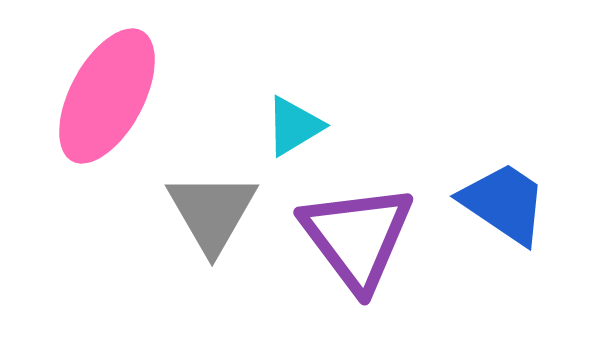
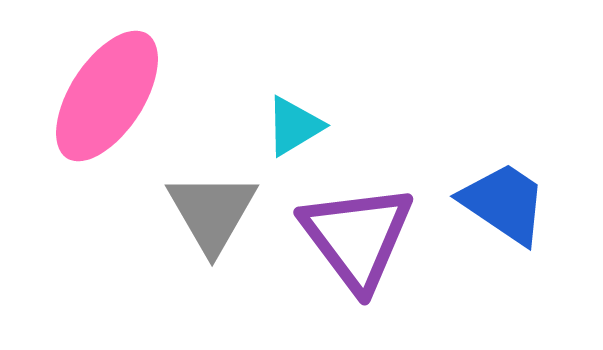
pink ellipse: rotated 5 degrees clockwise
